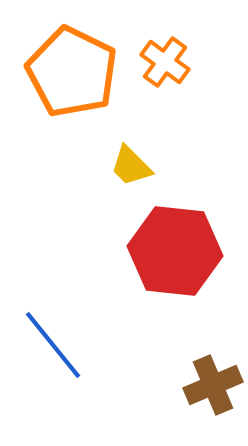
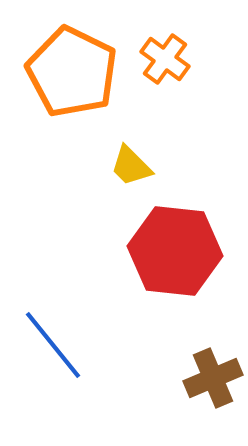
orange cross: moved 3 px up
brown cross: moved 7 px up
